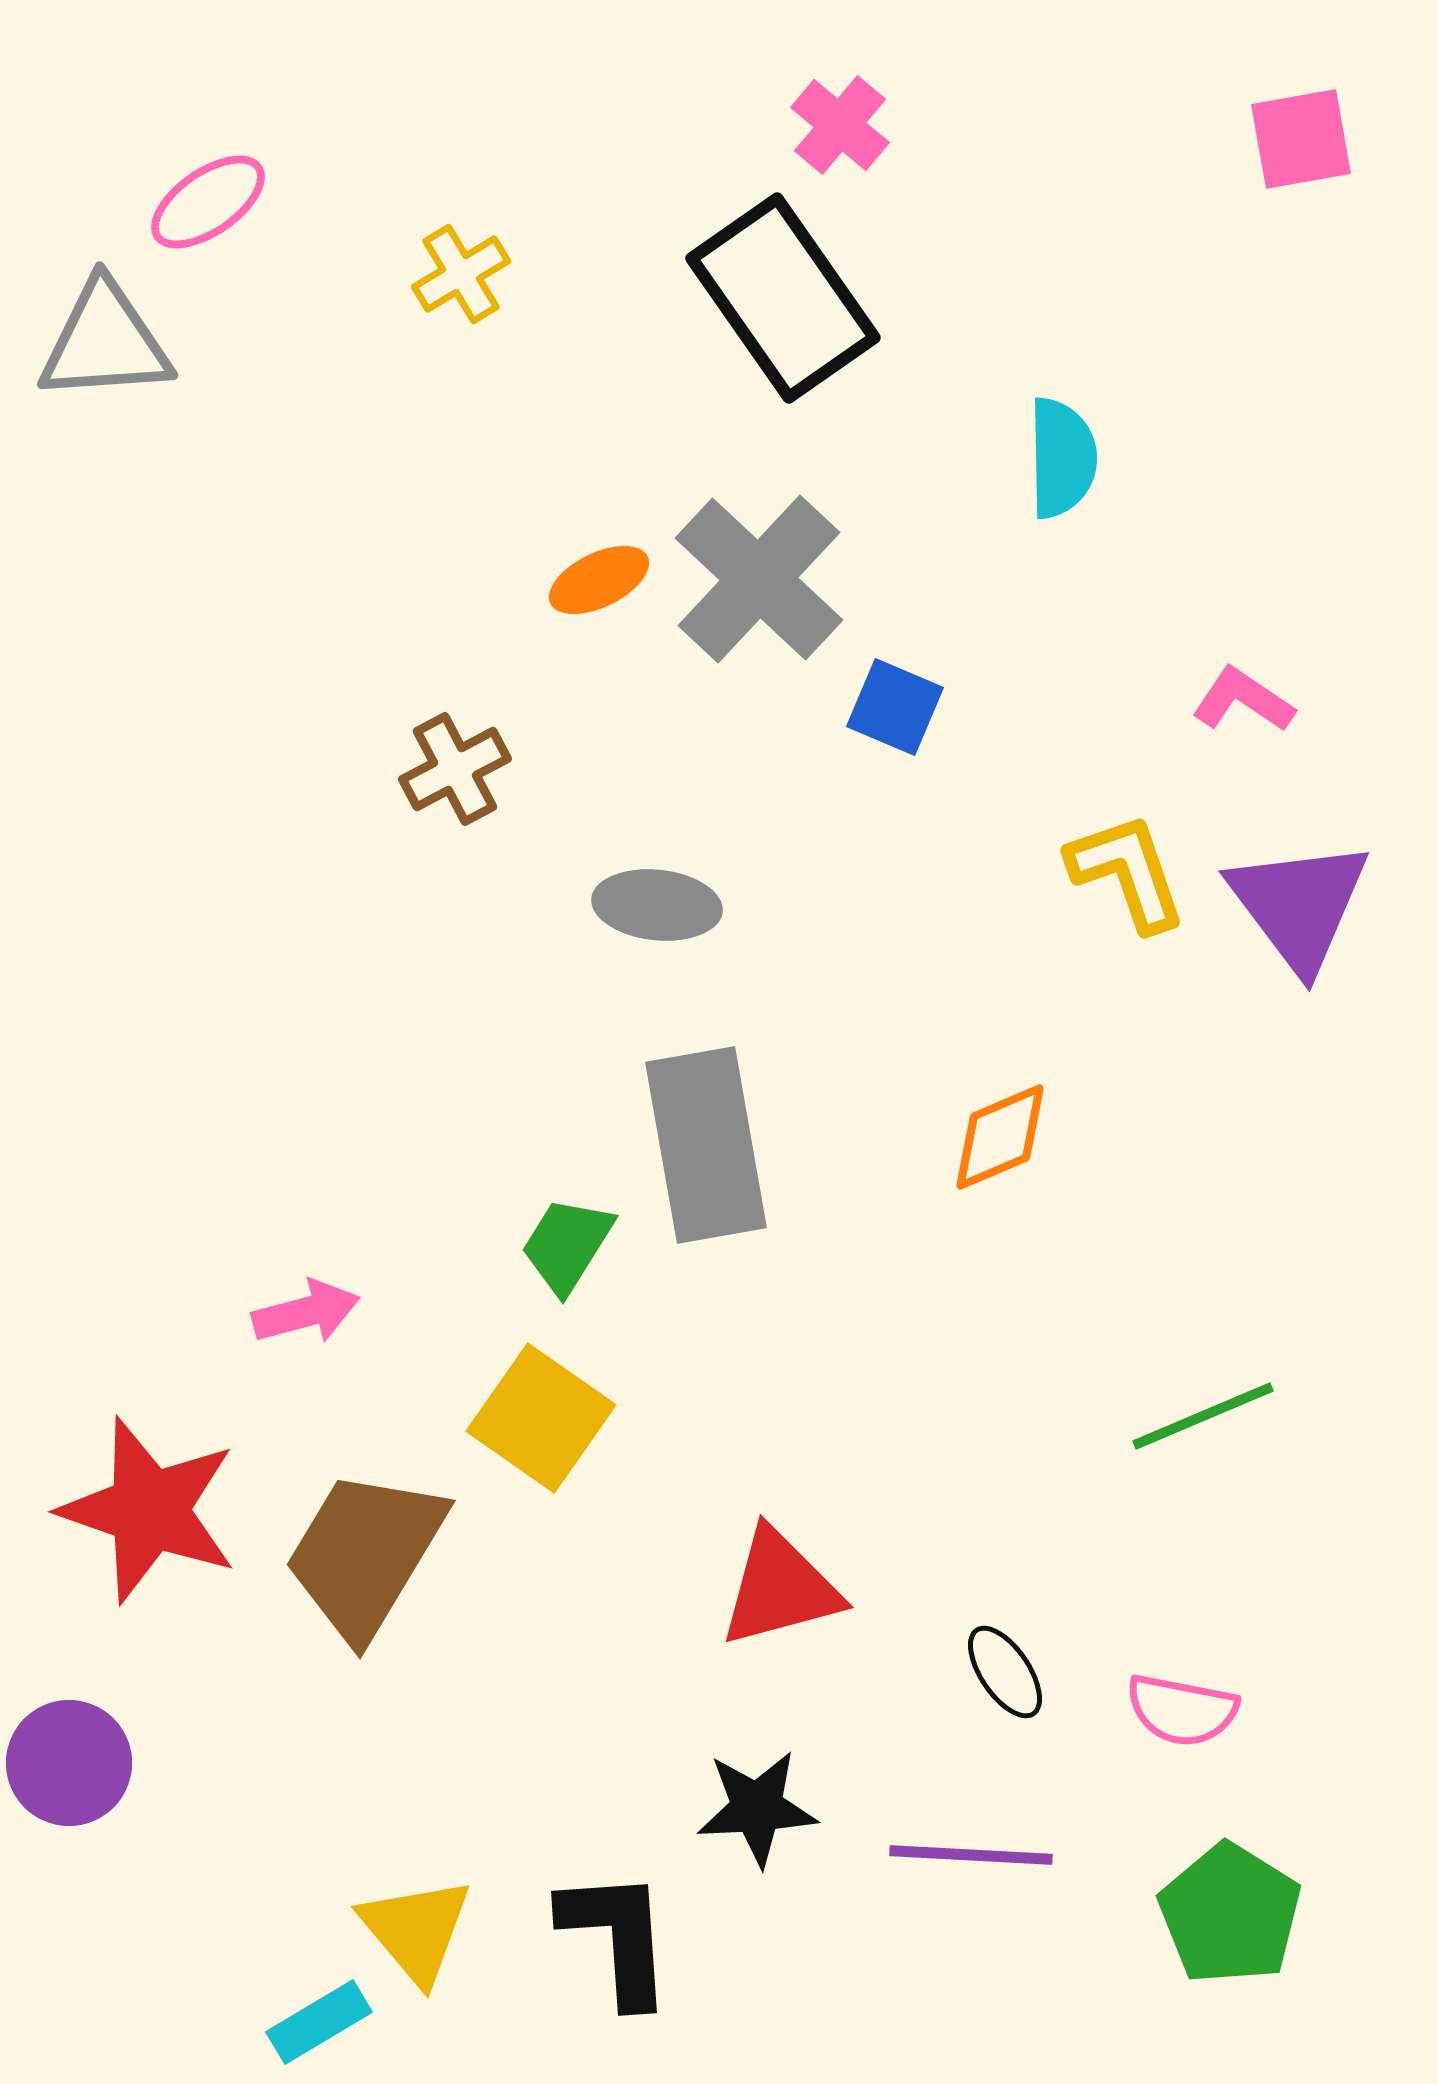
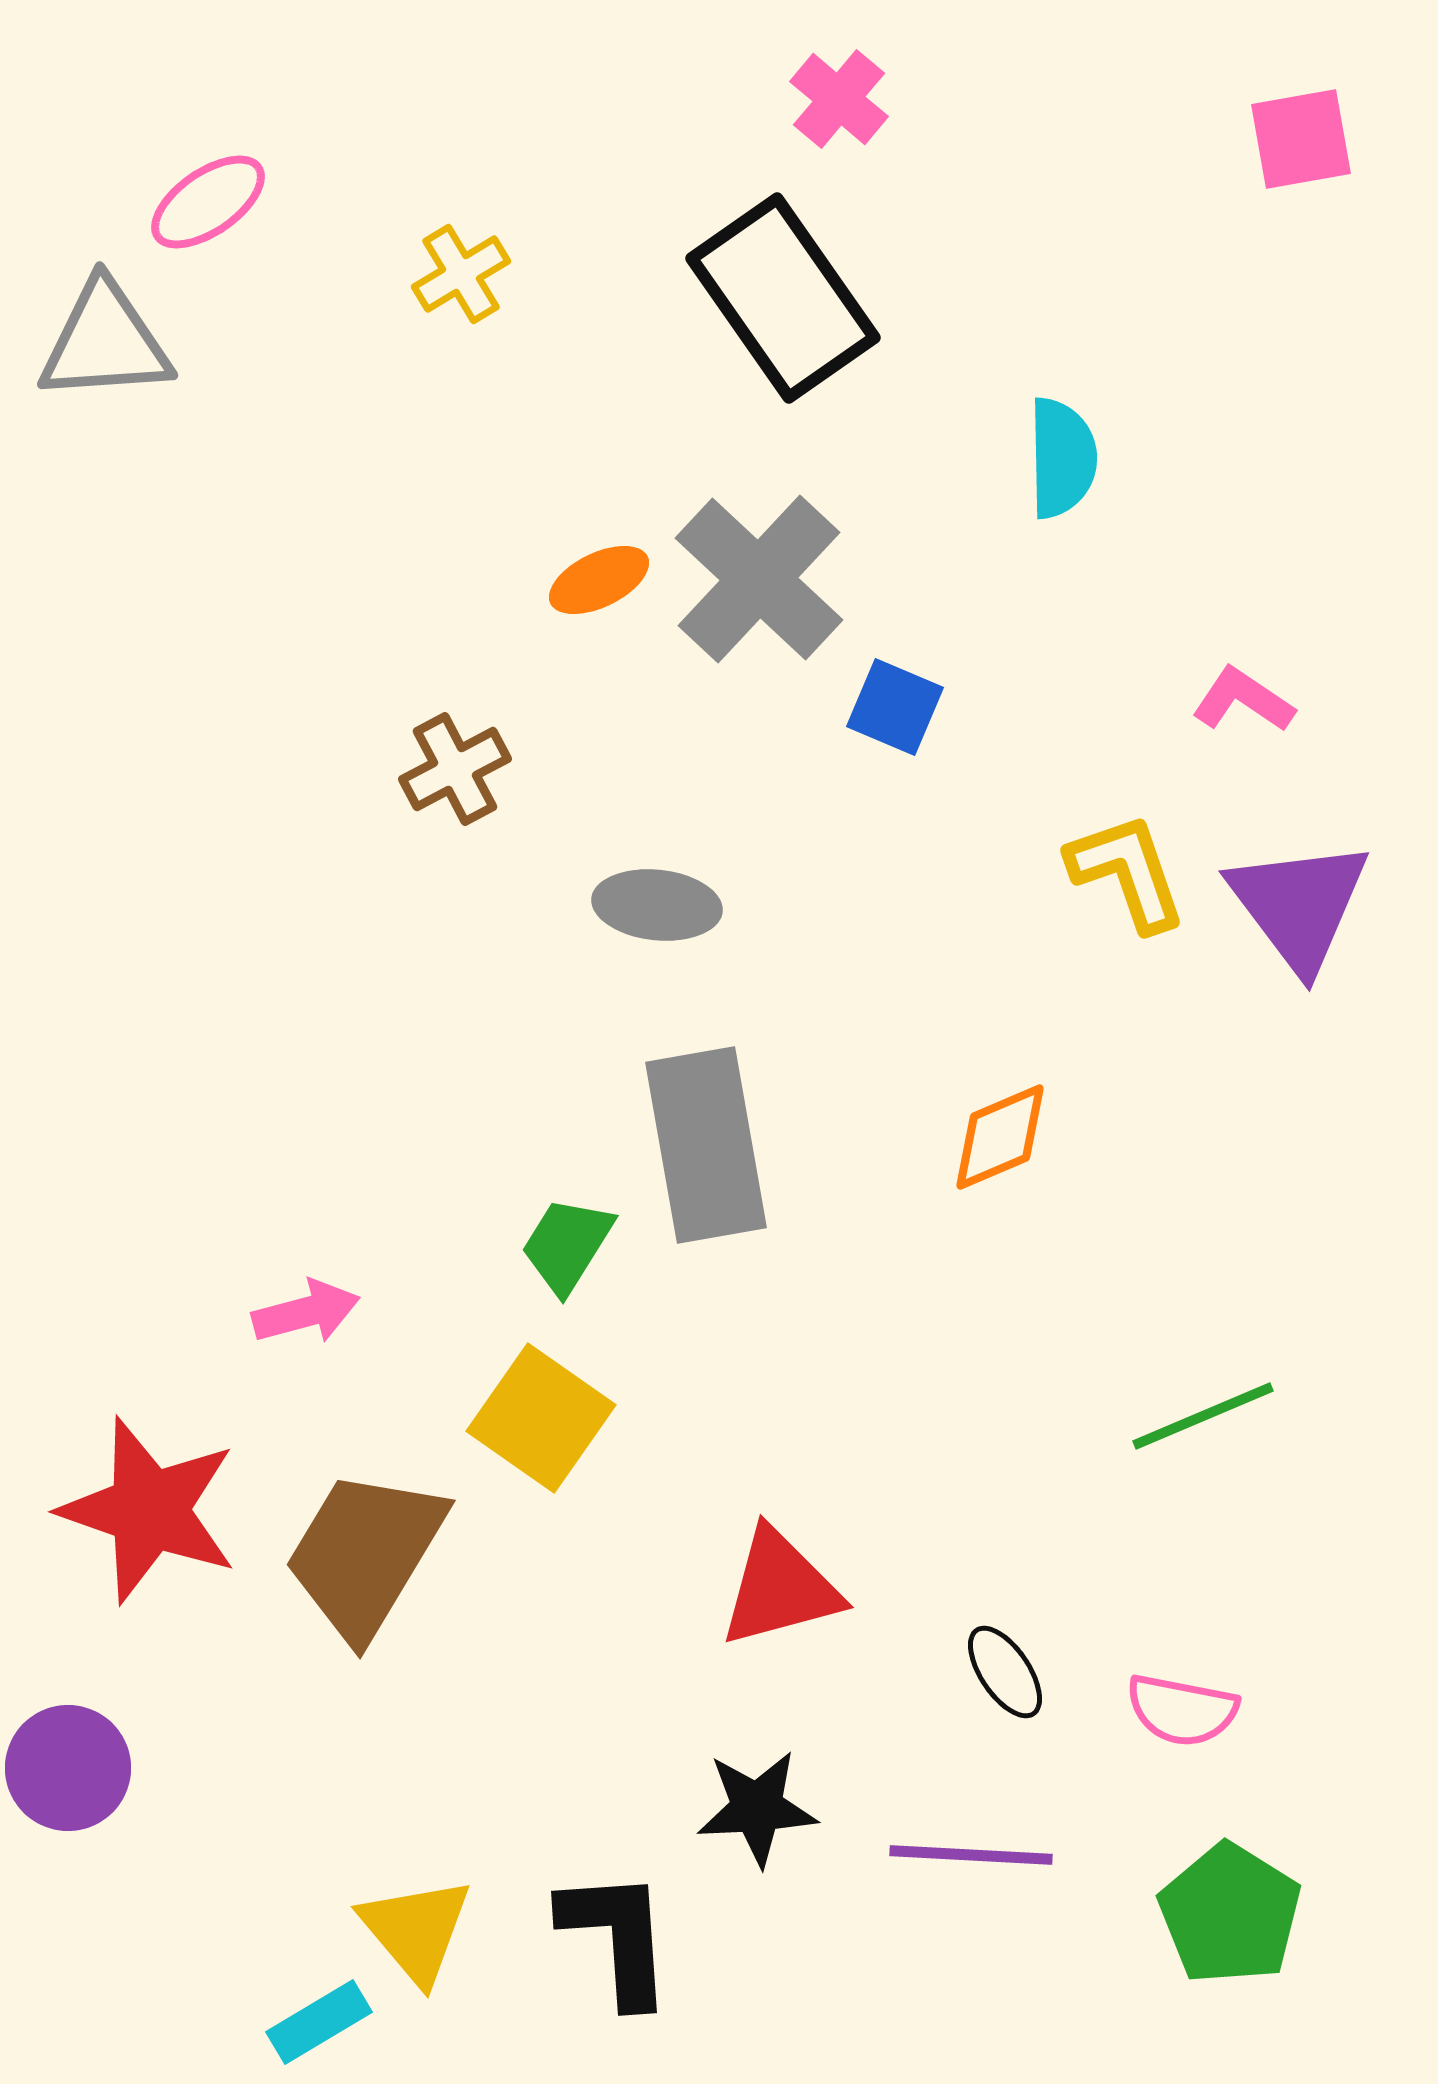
pink cross: moved 1 px left, 26 px up
purple circle: moved 1 px left, 5 px down
